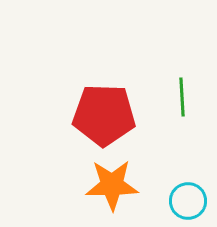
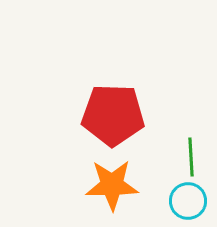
green line: moved 9 px right, 60 px down
red pentagon: moved 9 px right
